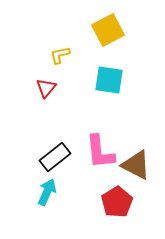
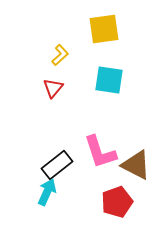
yellow square: moved 4 px left, 1 px up; rotated 20 degrees clockwise
yellow L-shape: rotated 150 degrees clockwise
red triangle: moved 7 px right
pink L-shape: rotated 12 degrees counterclockwise
black rectangle: moved 2 px right, 8 px down
red pentagon: rotated 12 degrees clockwise
